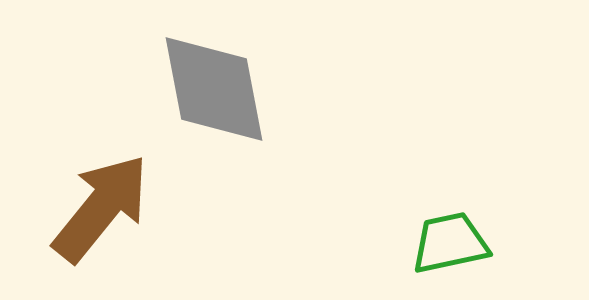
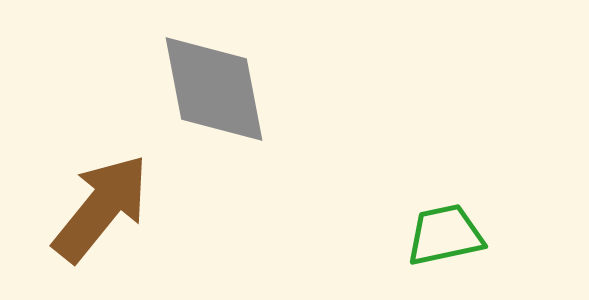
green trapezoid: moved 5 px left, 8 px up
